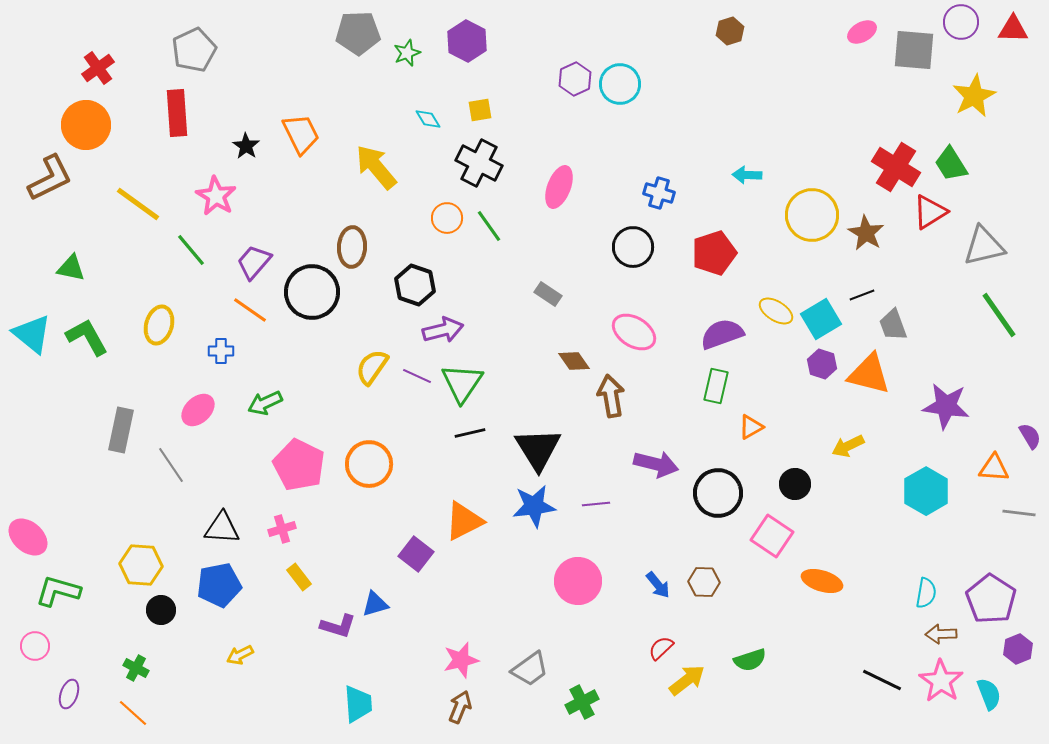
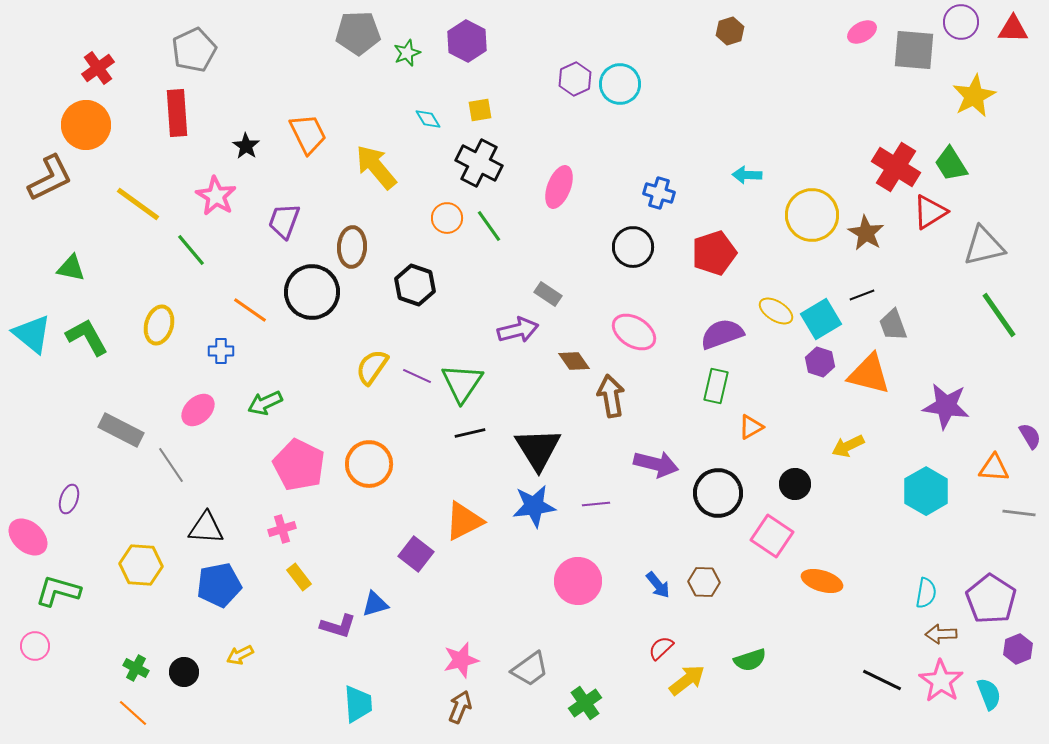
orange trapezoid at (301, 134): moved 7 px right
purple trapezoid at (254, 262): moved 30 px right, 41 px up; rotated 21 degrees counterclockwise
purple arrow at (443, 330): moved 75 px right
purple hexagon at (822, 364): moved 2 px left, 2 px up
gray rectangle at (121, 430): rotated 75 degrees counterclockwise
black triangle at (222, 528): moved 16 px left
black circle at (161, 610): moved 23 px right, 62 px down
purple ellipse at (69, 694): moved 195 px up
green cross at (582, 702): moved 3 px right, 1 px down; rotated 8 degrees counterclockwise
